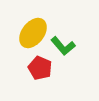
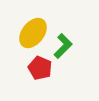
green L-shape: rotated 95 degrees counterclockwise
